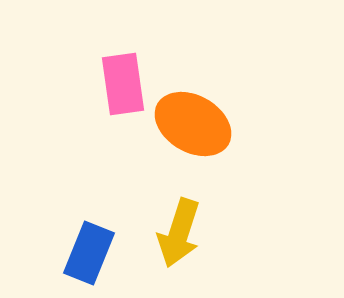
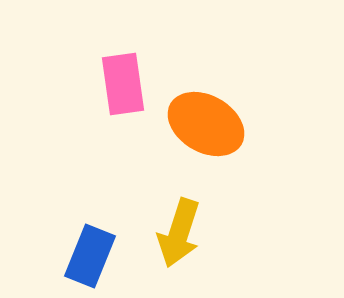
orange ellipse: moved 13 px right
blue rectangle: moved 1 px right, 3 px down
